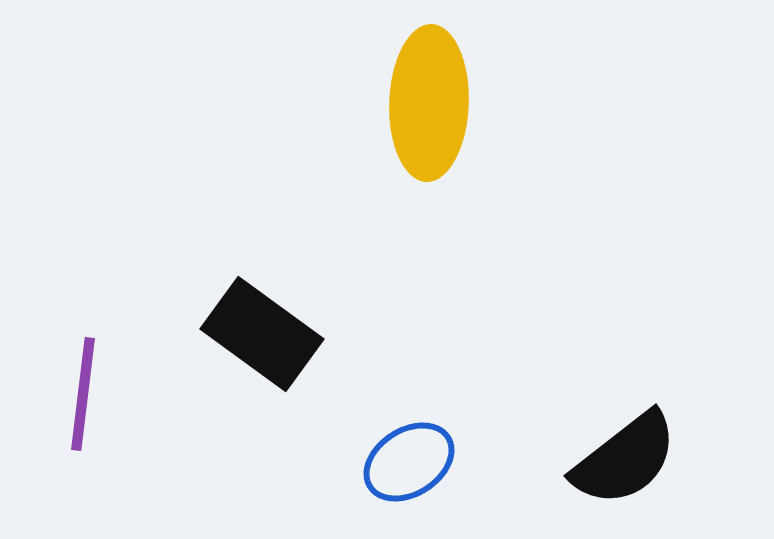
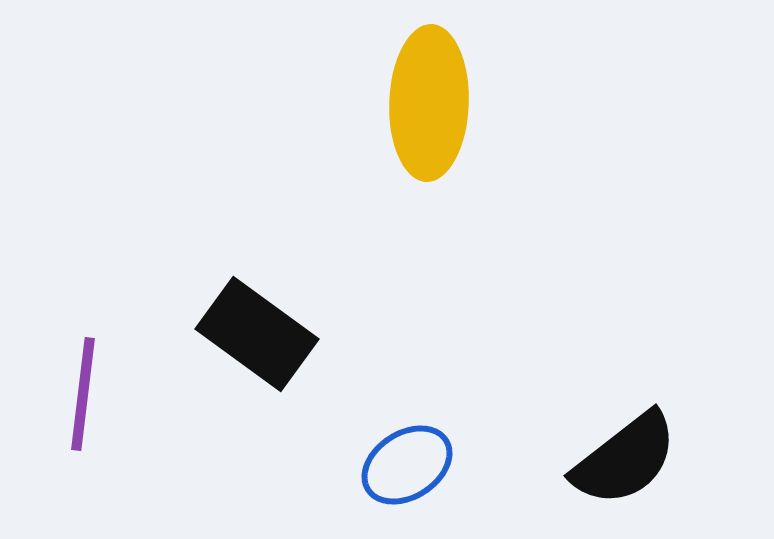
black rectangle: moved 5 px left
blue ellipse: moved 2 px left, 3 px down
